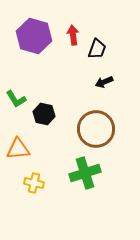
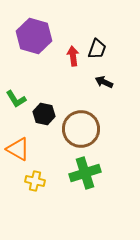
red arrow: moved 21 px down
black arrow: rotated 48 degrees clockwise
brown circle: moved 15 px left
orange triangle: rotated 35 degrees clockwise
yellow cross: moved 1 px right, 2 px up
